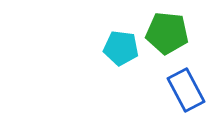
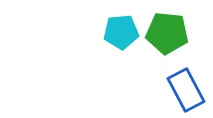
cyan pentagon: moved 16 px up; rotated 12 degrees counterclockwise
